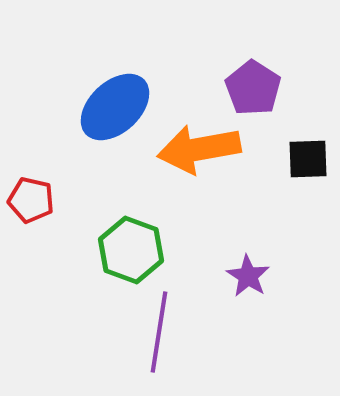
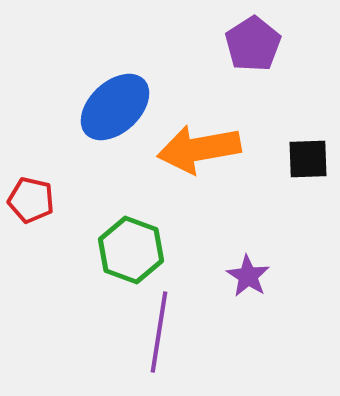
purple pentagon: moved 44 px up; rotated 6 degrees clockwise
